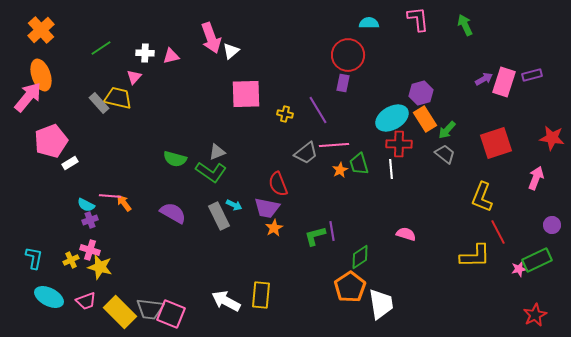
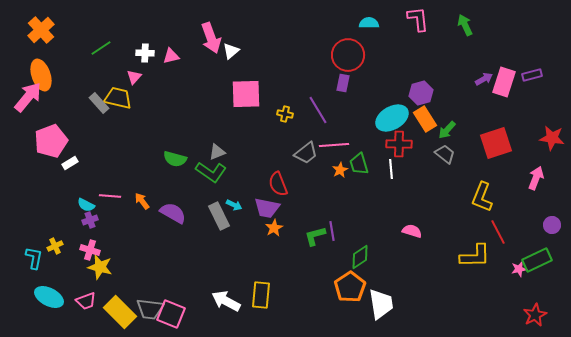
orange arrow at (124, 203): moved 18 px right, 2 px up
pink semicircle at (406, 234): moved 6 px right, 3 px up
yellow cross at (71, 260): moved 16 px left, 14 px up
